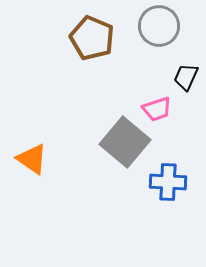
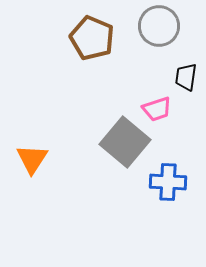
black trapezoid: rotated 16 degrees counterclockwise
orange triangle: rotated 28 degrees clockwise
